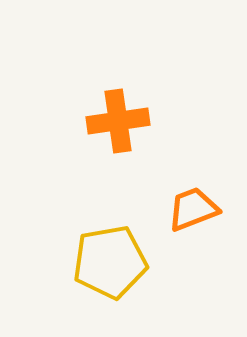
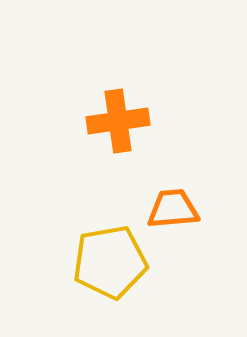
orange trapezoid: moved 20 px left; rotated 16 degrees clockwise
